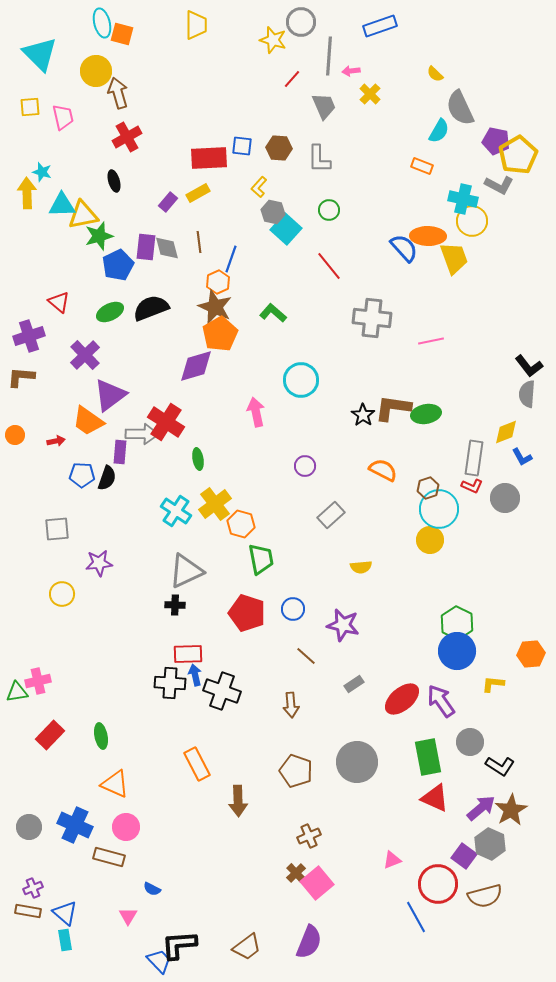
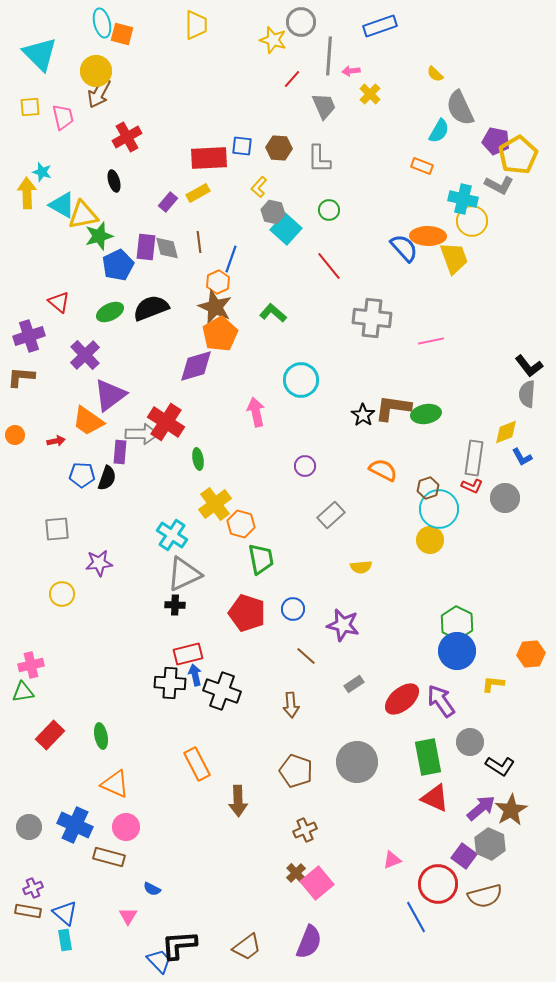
brown arrow at (118, 93): moved 19 px left; rotated 136 degrees counterclockwise
cyan triangle at (62, 205): rotated 32 degrees clockwise
cyan cross at (176, 511): moved 4 px left, 24 px down
gray triangle at (186, 571): moved 2 px left, 3 px down
red rectangle at (188, 654): rotated 12 degrees counterclockwise
pink cross at (38, 681): moved 7 px left, 16 px up
green triangle at (17, 692): moved 6 px right
brown cross at (309, 836): moved 4 px left, 6 px up
